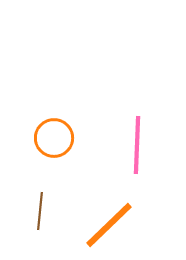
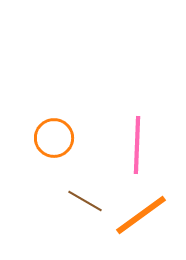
brown line: moved 45 px right, 10 px up; rotated 66 degrees counterclockwise
orange line: moved 32 px right, 10 px up; rotated 8 degrees clockwise
